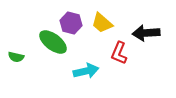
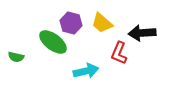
black arrow: moved 4 px left
